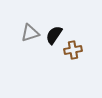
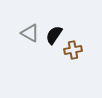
gray triangle: rotated 48 degrees clockwise
